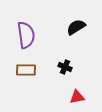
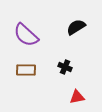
purple semicircle: rotated 140 degrees clockwise
